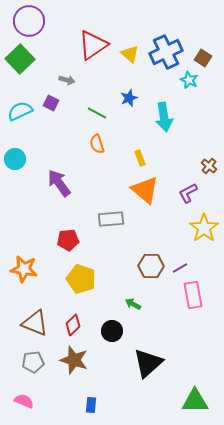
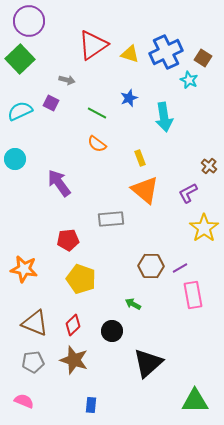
yellow triangle: rotated 24 degrees counterclockwise
orange semicircle: rotated 36 degrees counterclockwise
